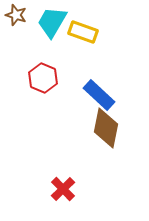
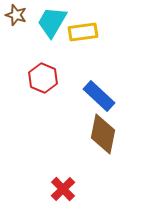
yellow rectangle: rotated 28 degrees counterclockwise
blue rectangle: moved 1 px down
brown diamond: moved 3 px left, 6 px down
